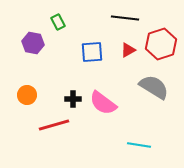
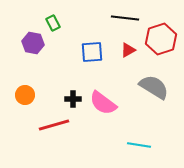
green rectangle: moved 5 px left, 1 px down
red hexagon: moved 5 px up
orange circle: moved 2 px left
